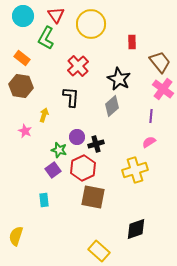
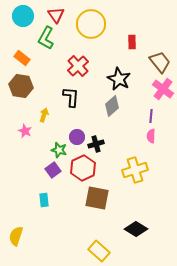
pink semicircle: moved 2 px right, 6 px up; rotated 56 degrees counterclockwise
brown square: moved 4 px right, 1 px down
black diamond: rotated 50 degrees clockwise
